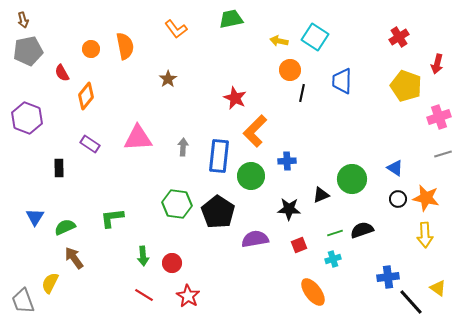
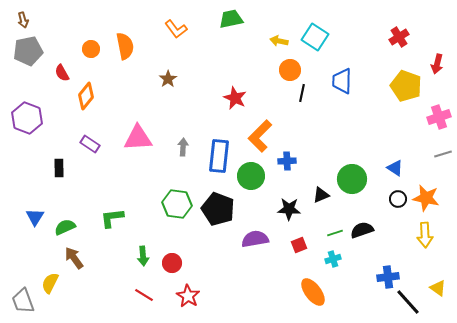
orange L-shape at (255, 131): moved 5 px right, 5 px down
black pentagon at (218, 212): moved 3 px up; rotated 12 degrees counterclockwise
black line at (411, 302): moved 3 px left
